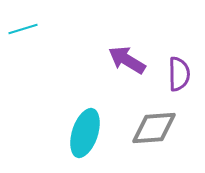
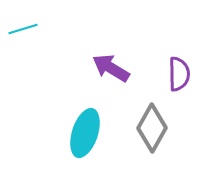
purple arrow: moved 16 px left, 8 px down
gray diamond: moved 2 px left; rotated 57 degrees counterclockwise
